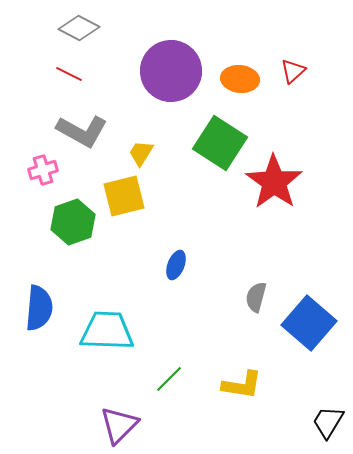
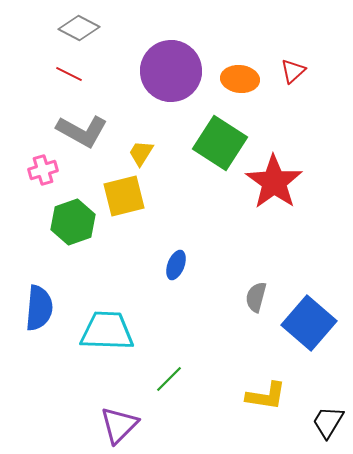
yellow L-shape: moved 24 px right, 11 px down
